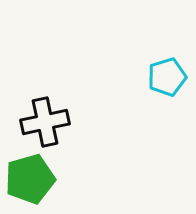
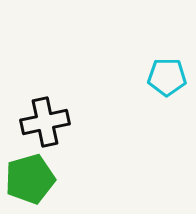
cyan pentagon: rotated 18 degrees clockwise
